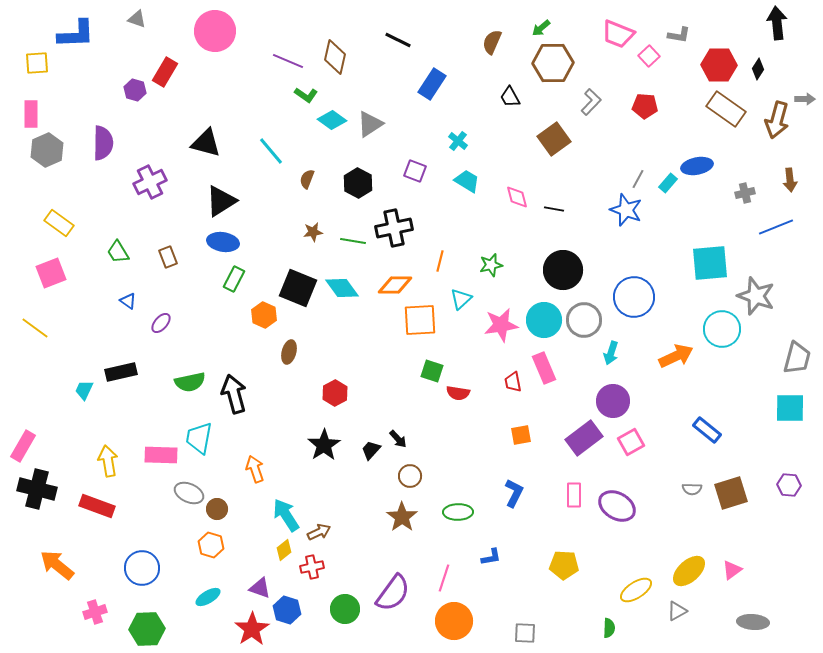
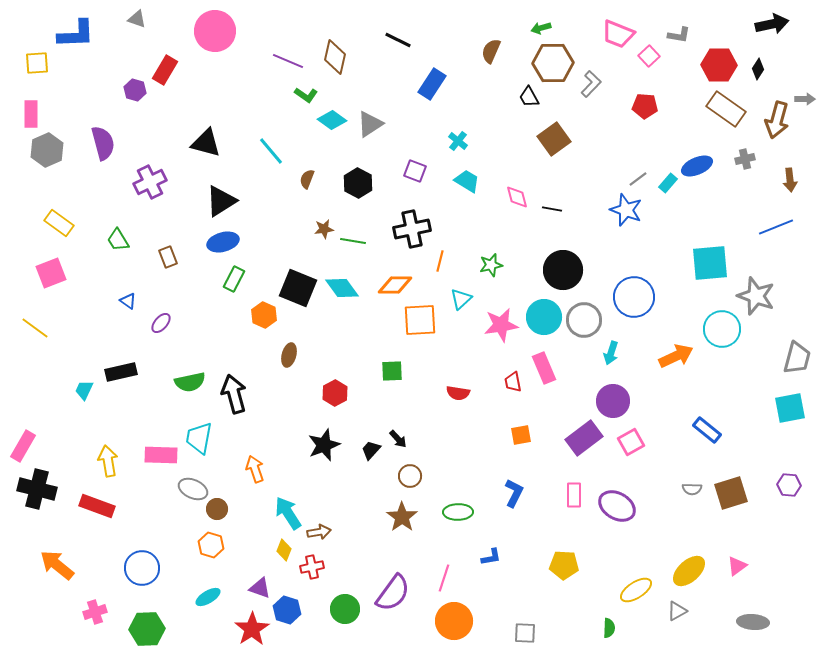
black arrow at (777, 23): moved 5 px left, 1 px down; rotated 84 degrees clockwise
green arrow at (541, 28): rotated 24 degrees clockwise
brown semicircle at (492, 42): moved 1 px left, 9 px down
red rectangle at (165, 72): moved 2 px up
black trapezoid at (510, 97): moved 19 px right
gray L-shape at (591, 102): moved 18 px up
purple semicircle at (103, 143): rotated 16 degrees counterclockwise
blue ellipse at (697, 166): rotated 12 degrees counterclockwise
gray line at (638, 179): rotated 24 degrees clockwise
gray cross at (745, 193): moved 34 px up
black line at (554, 209): moved 2 px left
black cross at (394, 228): moved 18 px right, 1 px down
brown star at (313, 232): moved 11 px right, 3 px up
blue ellipse at (223, 242): rotated 24 degrees counterclockwise
green trapezoid at (118, 252): moved 12 px up
cyan circle at (544, 320): moved 3 px up
brown ellipse at (289, 352): moved 3 px down
green square at (432, 371): moved 40 px left; rotated 20 degrees counterclockwise
cyan square at (790, 408): rotated 12 degrees counterclockwise
black star at (324, 445): rotated 12 degrees clockwise
gray ellipse at (189, 493): moved 4 px right, 4 px up
cyan arrow at (286, 515): moved 2 px right, 2 px up
brown arrow at (319, 532): rotated 15 degrees clockwise
yellow diamond at (284, 550): rotated 30 degrees counterclockwise
pink triangle at (732, 570): moved 5 px right, 4 px up
